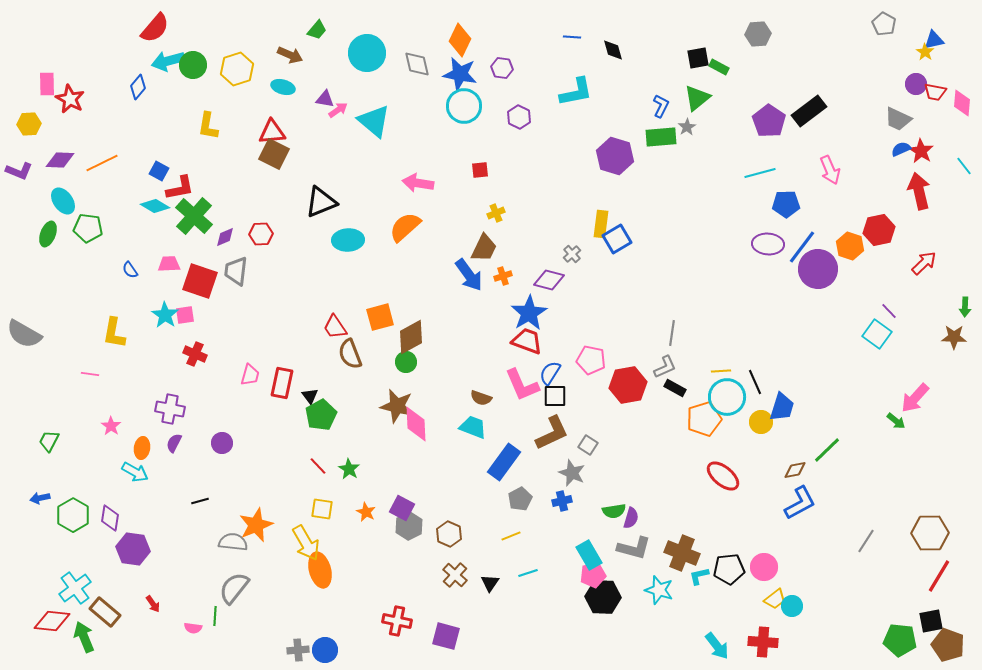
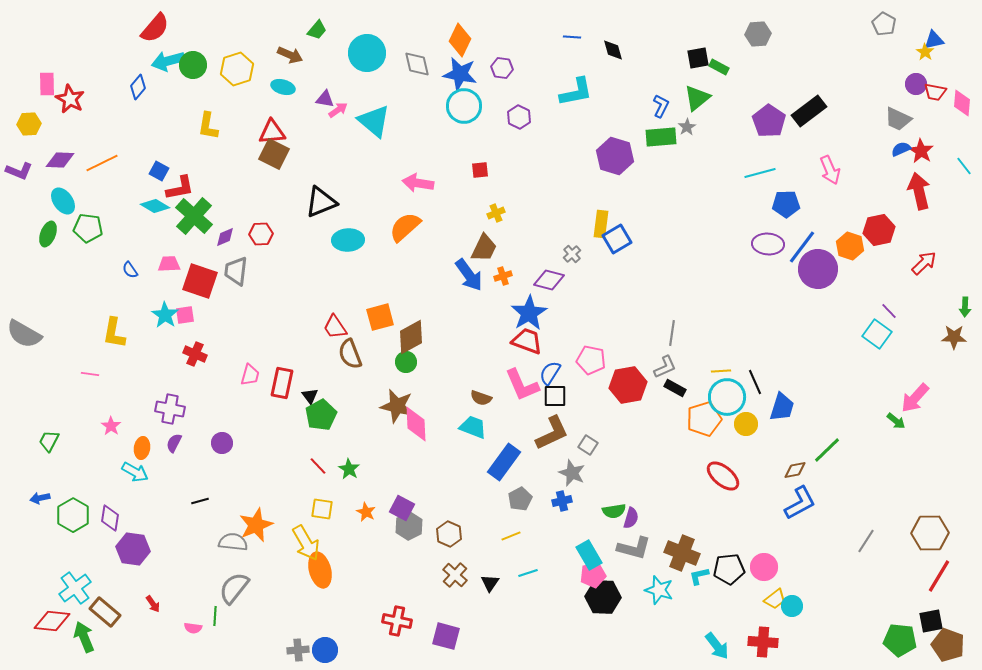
yellow circle at (761, 422): moved 15 px left, 2 px down
